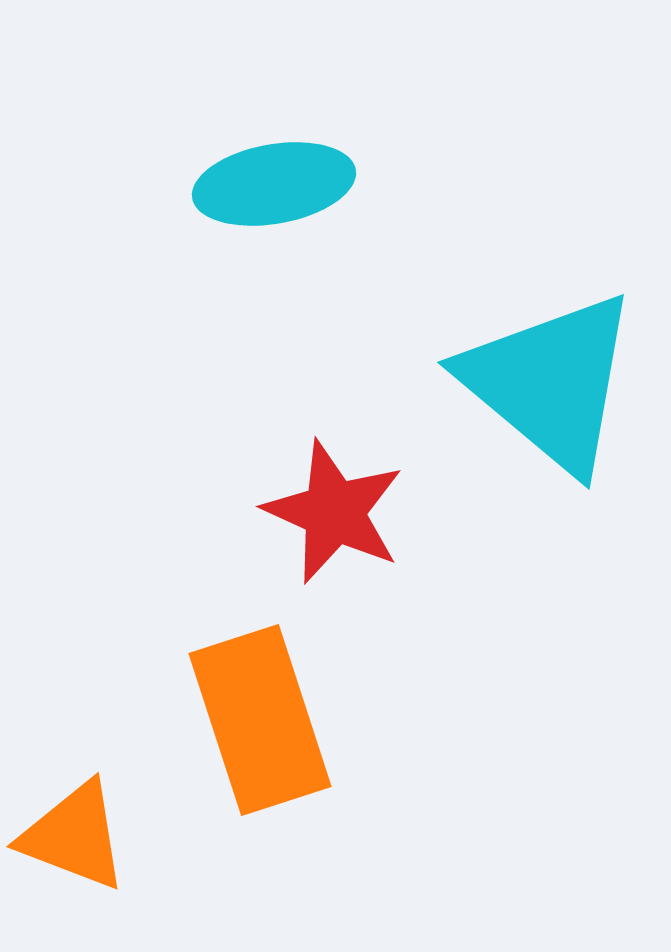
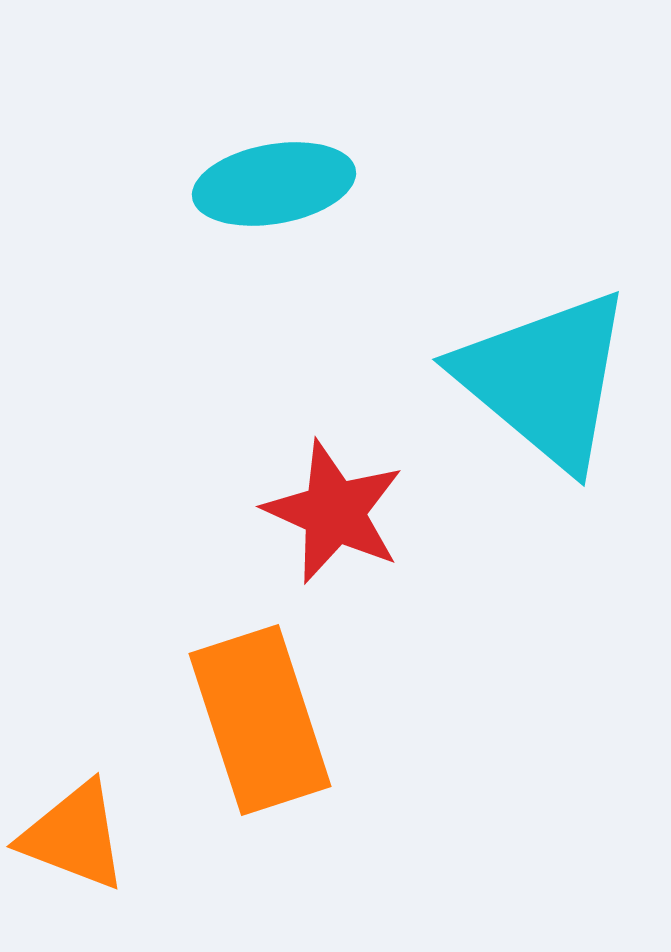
cyan triangle: moved 5 px left, 3 px up
